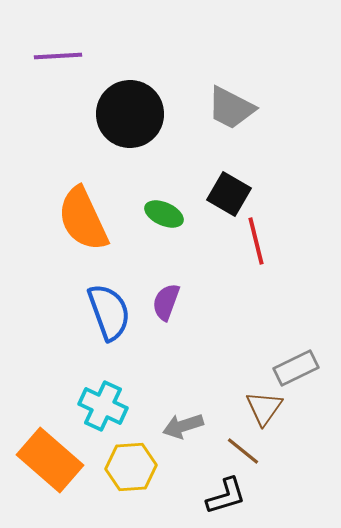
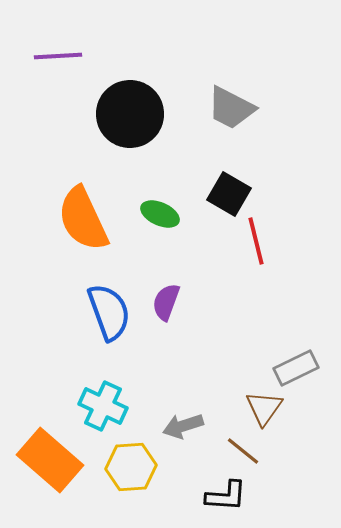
green ellipse: moved 4 px left
black L-shape: rotated 21 degrees clockwise
